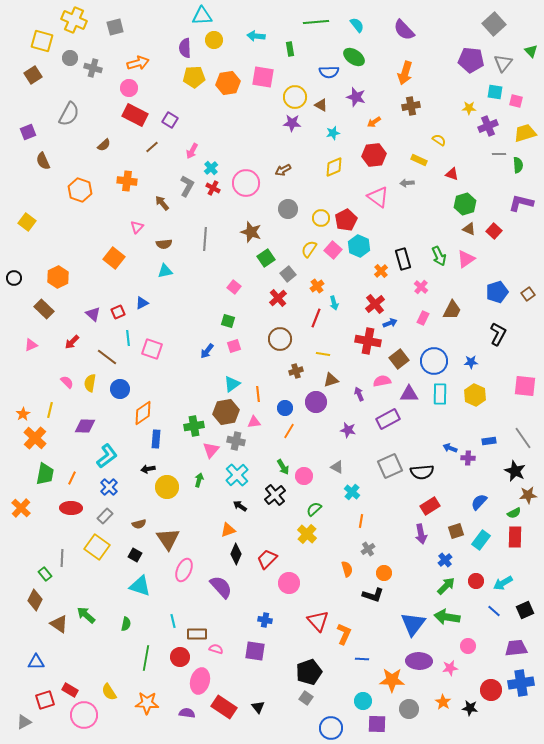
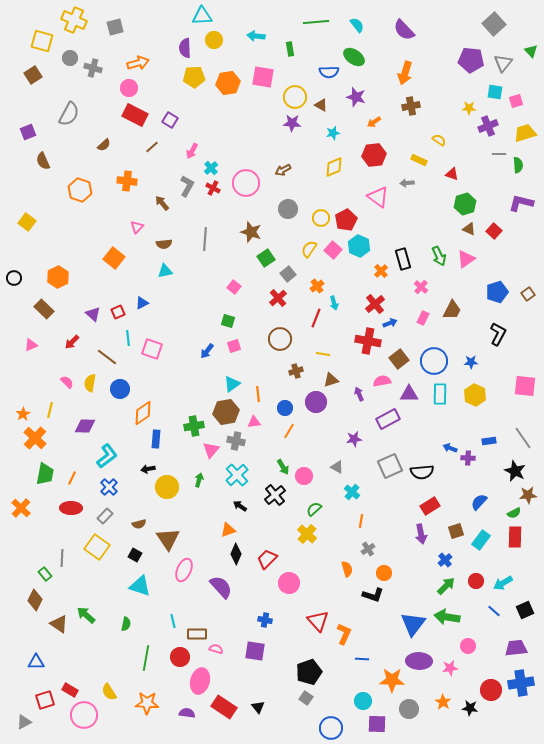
pink square at (516, 101): rotated 32 degrees counterclockwise
purple star at (348, 430): moved 6 px right, 9 px down; rotated 21 degrees counterclockwise
